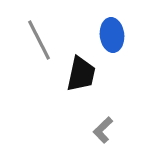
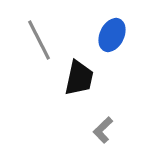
blue ellipse: rotated 32 degrees clockwise
black trapezoid: moved 2 px left, 4 px down
